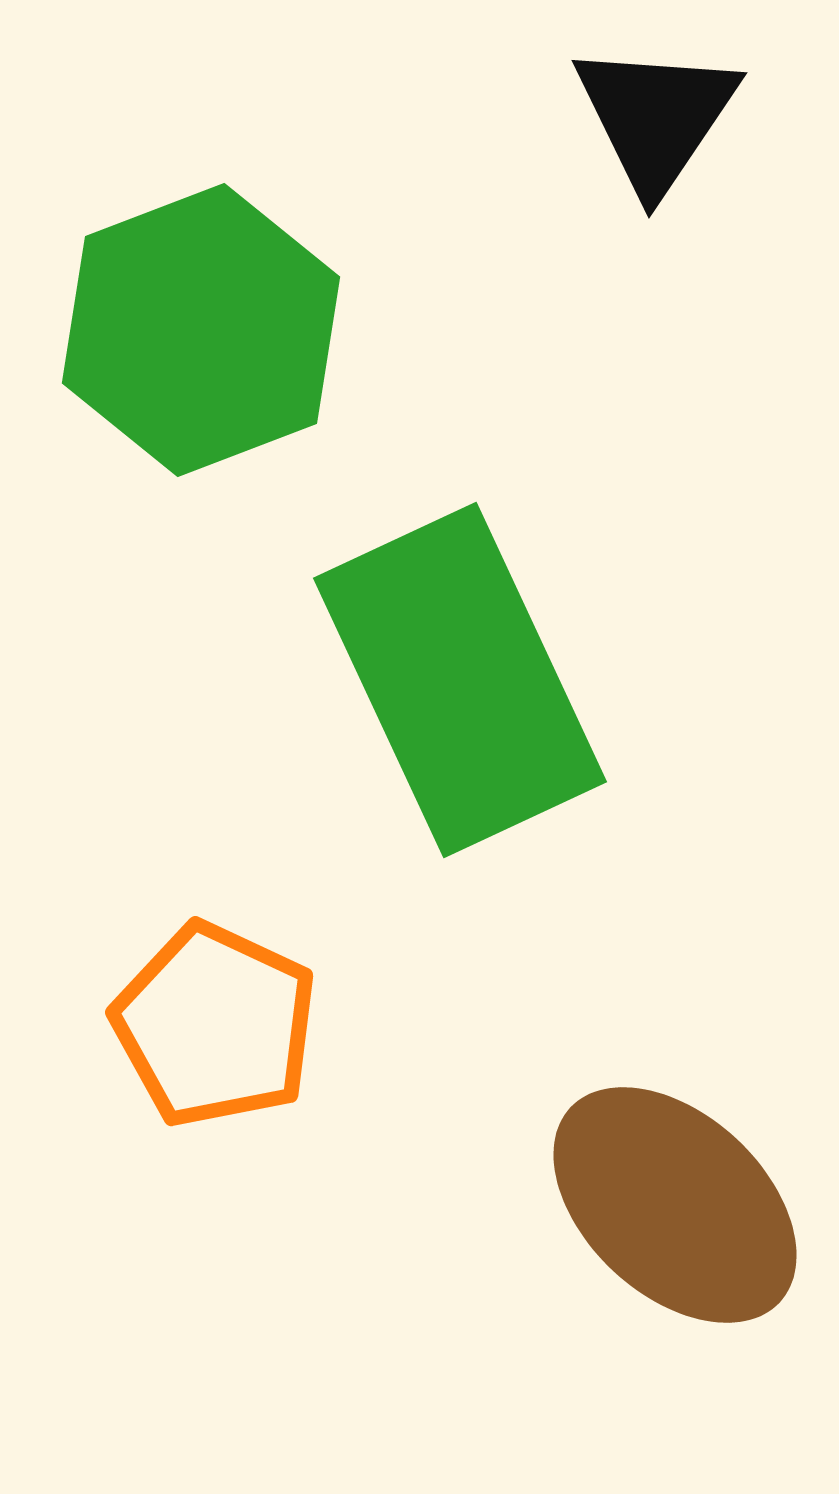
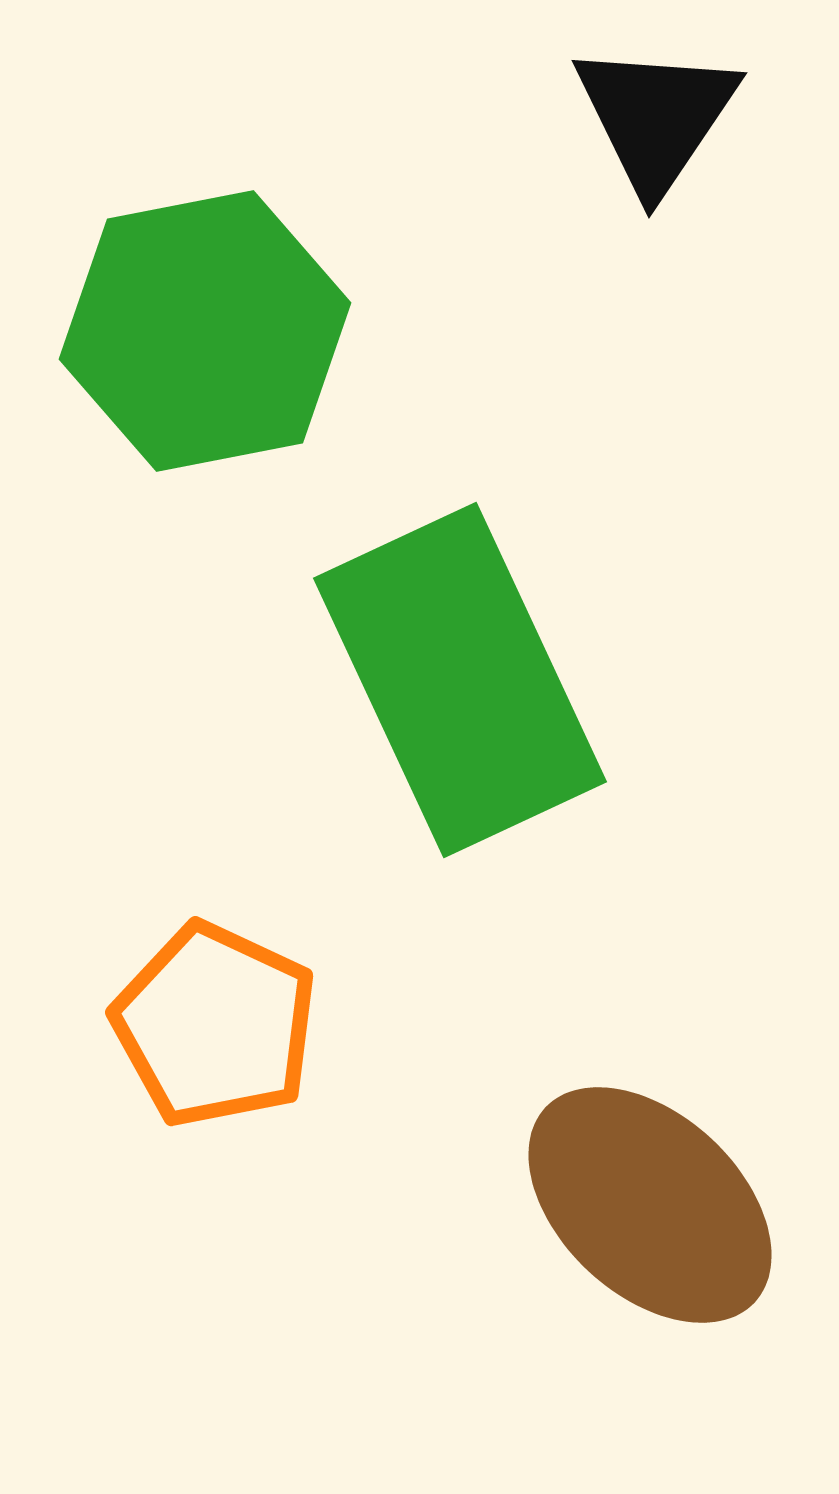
green hexagon: moved 4 px right, 1 px down; rotated 10 degrees clockwise
brown ellipse: moved 25 px left
